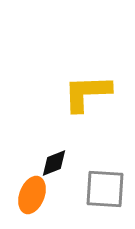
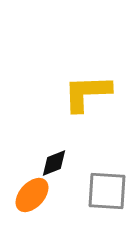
gray square: moved 2 px right, 2 px down
orange ellipse: rotated 21 degrees clockwise
